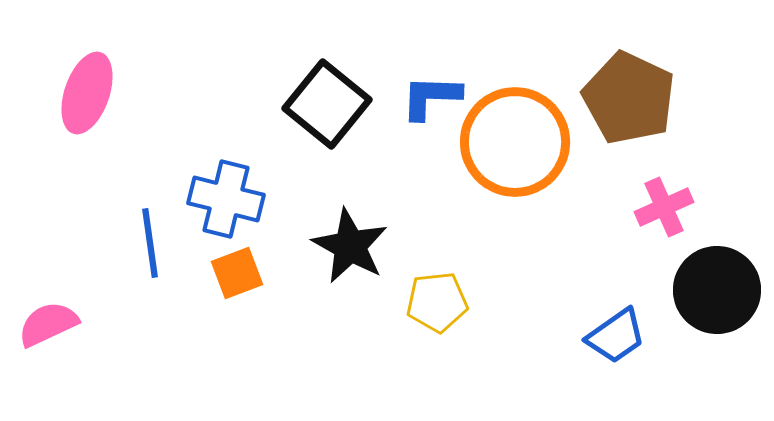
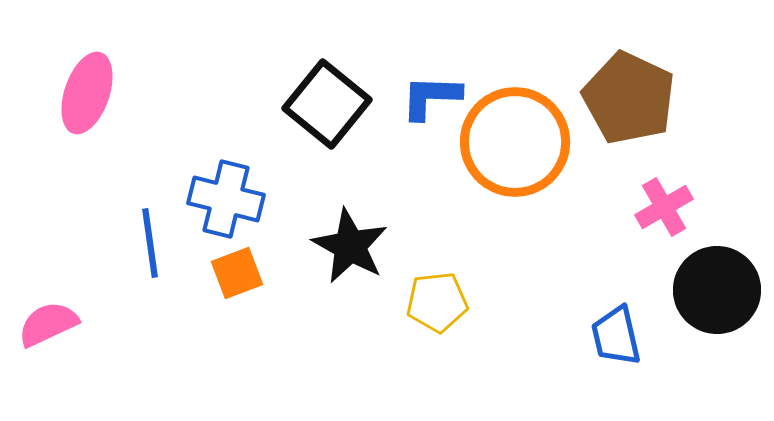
pink cross: rotated 6 degrees counterclockwise
blue trapezoid: rotated 112 degrees clockwise
